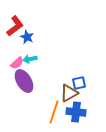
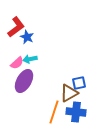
red L-shape: moved 1 px right, 1 px down
purple ellipse: rotated 60 degrees clockwise
